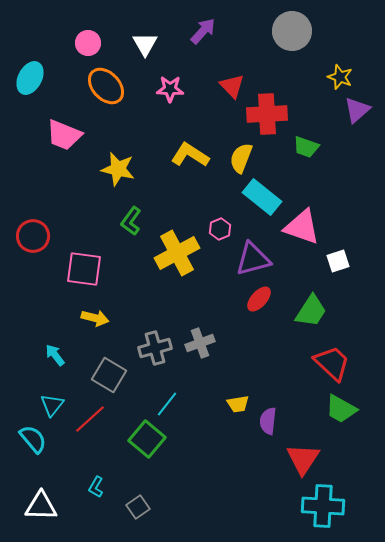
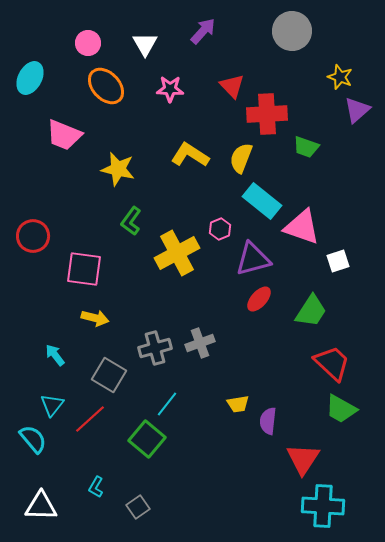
cyan rectangle at (262, 197): moved 4 px down
